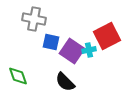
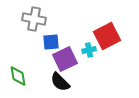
blue square: rotated 18 degrees counterclockwise
purple square: moved 7 px left, 8 px down; rotated 30 degrees clockwise
green diamond: rotated 10 degrees clockwise
black semicircle: moved 5 px left
